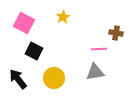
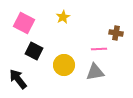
yellow circle: moved 10 px right, 13 px up
